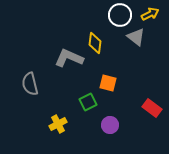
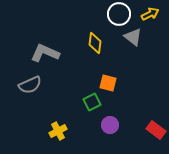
white circle: moved 1 px left, 1 px up
gray triangle: moved 3 px left
gray L-shape: moved 24 px left, 5 px up
gray semicircle: moved 1 px down; rotated 100 degrees counterclockwise
green square: moved 4 px right
red rectangle: moved 4 px right, 22 px down
yellow cross: moved 7 px down
